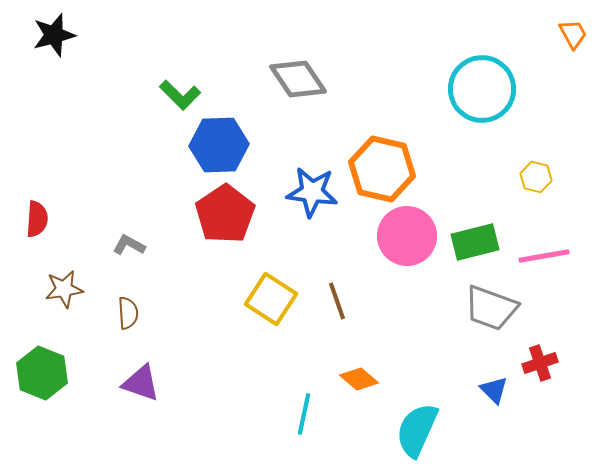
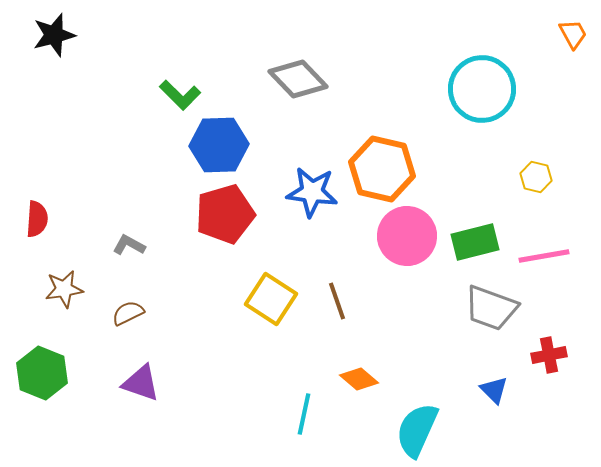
gray diamond: rotated 10 degrees counterclockwise
red pentagon: rotated 18 degrees clockwise
brown semicircle: rotated 112 degrees counterclockwise
red cross: moved 9 px right, 8 px up; rotated 8 degrees clockwise
